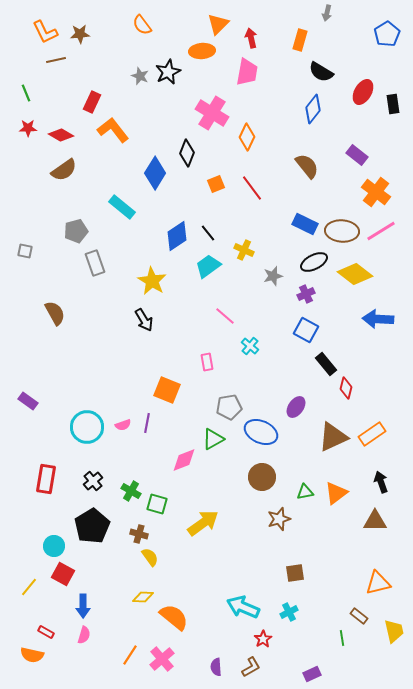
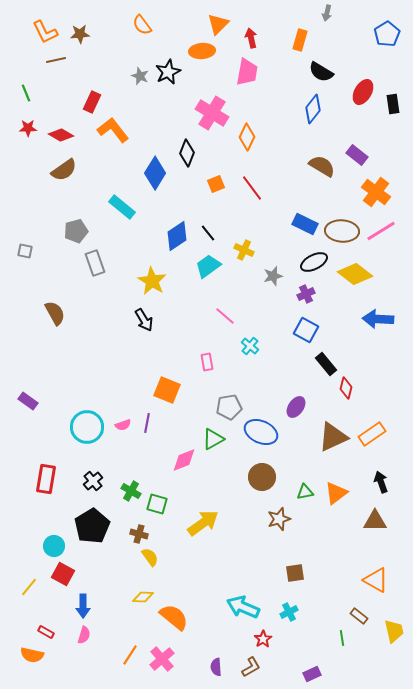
brown semicircle at (307, 166): moved 15 px right; rotated 20 degrees counterclockwise
orange triangle at (378, 583): moved 2 px left, 3 px up; rotated 44 degrees clockwise
